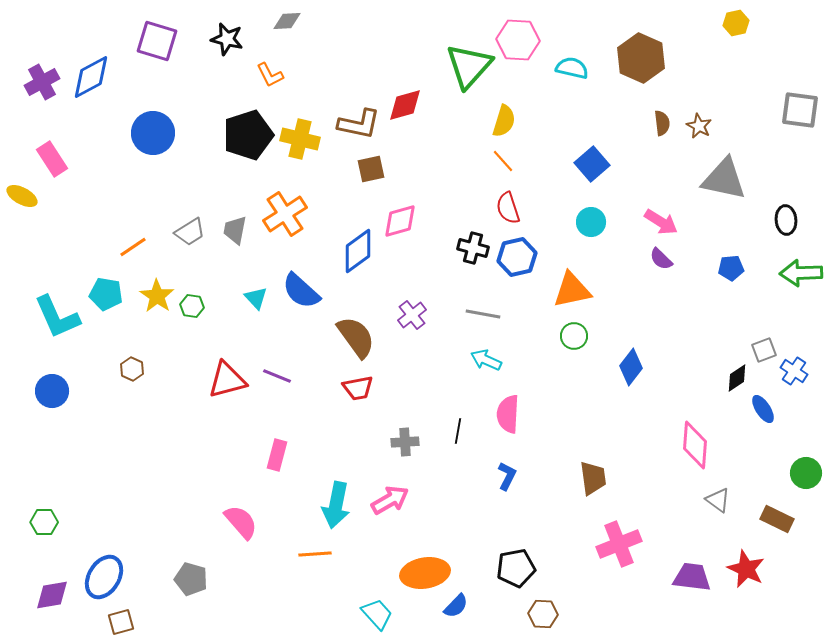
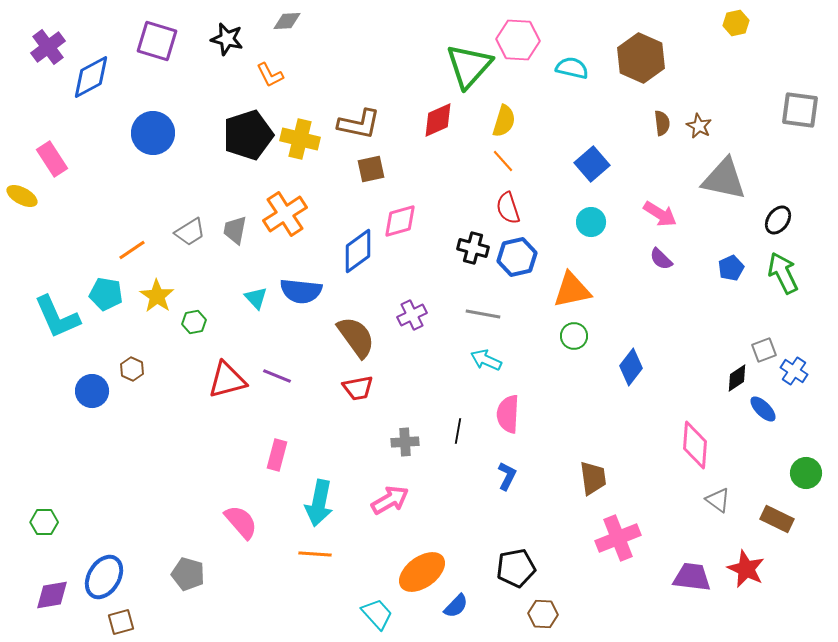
purple cross at (42, 82): moved 6 px right, 35 px up; rotated 8 degrees counterclockwise
red diamond at (405, 105): moved 33 px right, 15 px down; rotated 9 degrees counterclockwise
black ellipse at (786, 220): moved 8 px left; rotated 40 degrees clockwise
pink arrow at (661, 222): moved 1 px left, 8 px up
orange line at (133, 247): moved 1 px left, 3 px down
blue pentagon at (731, 268): rotated 20 degrees counterclockwise
green arrow at (801, 273): moved 18 px left; rotated 66 degrees clockwise
blue semicircle at (301, 291): rotated 36 degrees counterclockwise
green hexagon at (192, 306): moved 2 px right, 16 px down; rotated 20 degrees counterclockwise
purple cross at (412, 315): rotated 12 degrees clockwise
blue circle at (52, 391): moved 40 px right
blue ellipse at (763, 409): rotated 12 degrees counterclockwise
cyan arrow at (336, 505): moved 17 px left, 2 px up
pink cross at (619, 544): moved 1 px left, 6 px up
orange line at (315, 554): rotated 8 degrees clockwise
orange ellipse at (425, 573): moved 3 px left, 1 px up; rotated 27 degrees counterclockwise
gray pentagon at (191, 579): moved 3 px left, 5 px up
